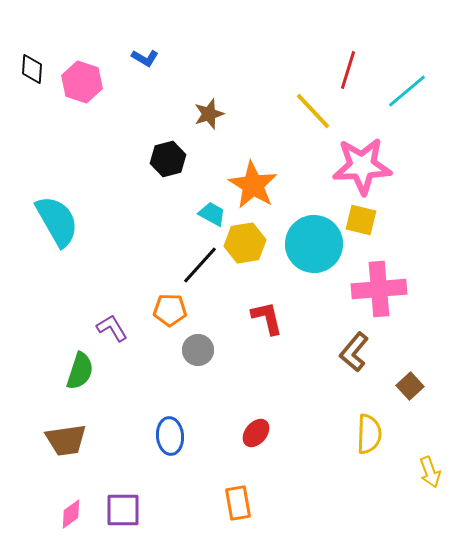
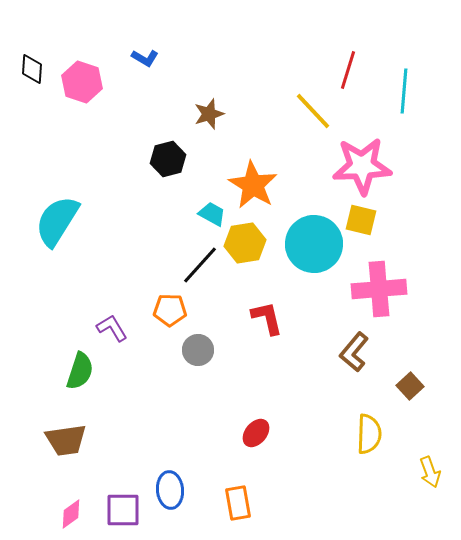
cyan line: moved 3 px left; rotated 45 degrees counterclockwise
cyan semicircle: rotated 118 degrees counterclockwise
blue ellipse: moved 54 px down
